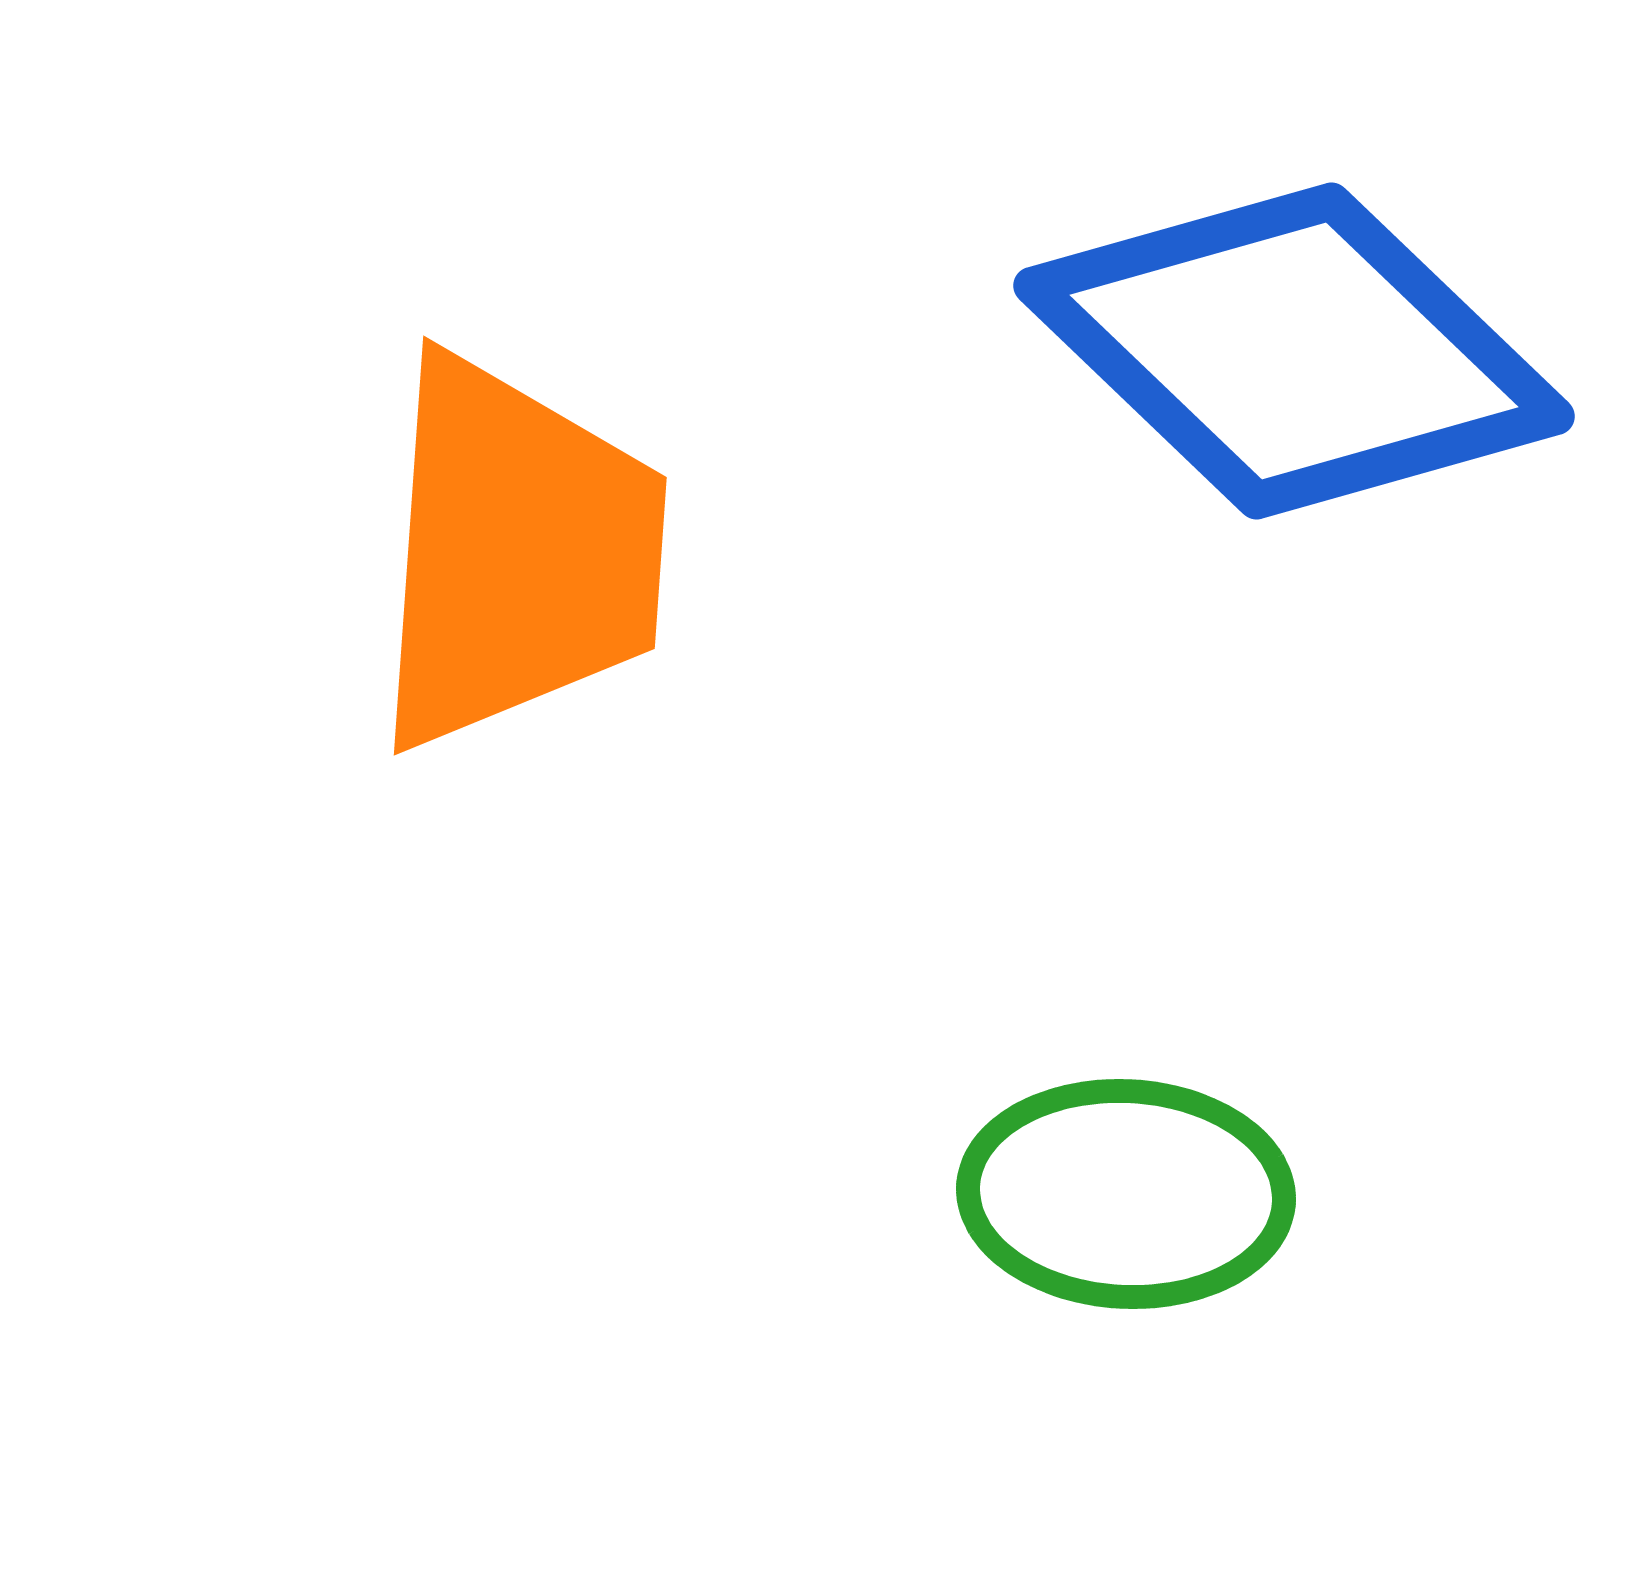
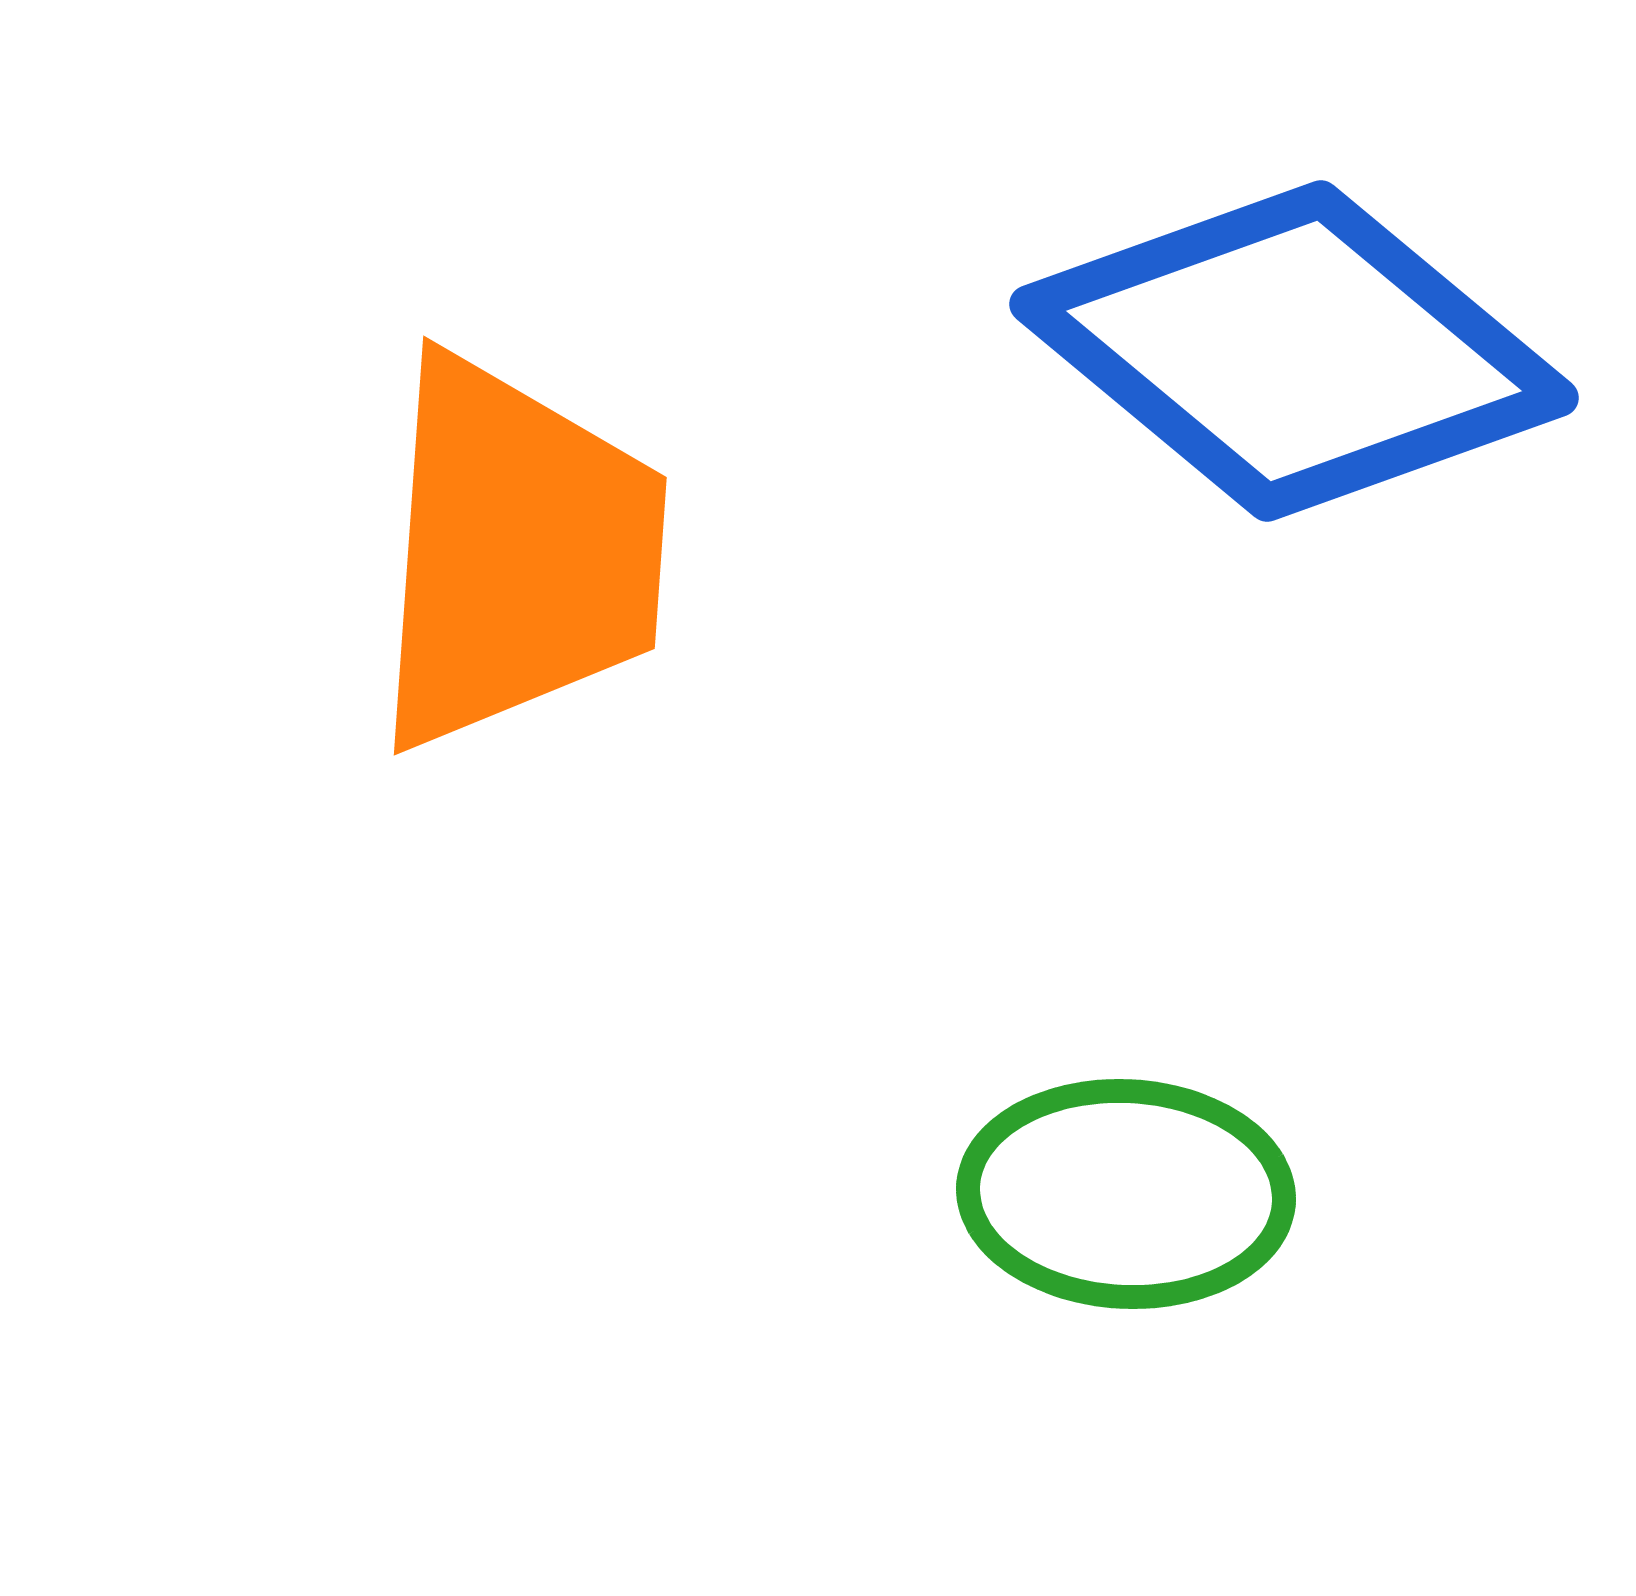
blue diamond: rotated 4 degrees counterclockwise
